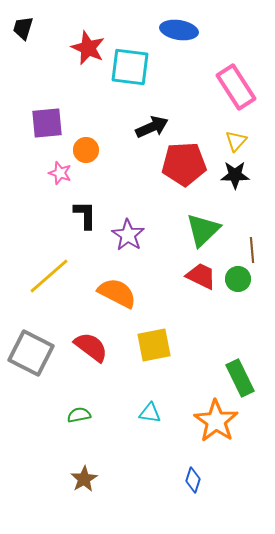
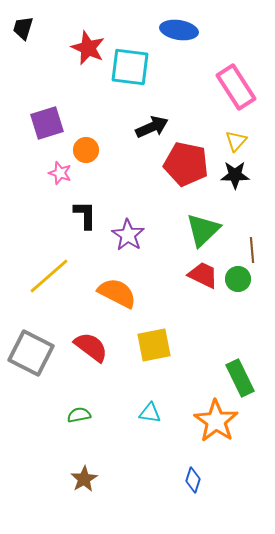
purple square: rotated 12 degrees counterclockwise
red pentagon: moved 2 px right; rotated 15 degrees clockwise
red trapezoid: moved 2 px right, 1 px up
